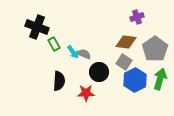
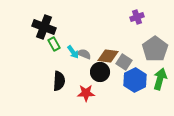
black cross: moved 7 px right
brown diamond: moved 18 px left, 14 px down
black circle: moved 1 px right
